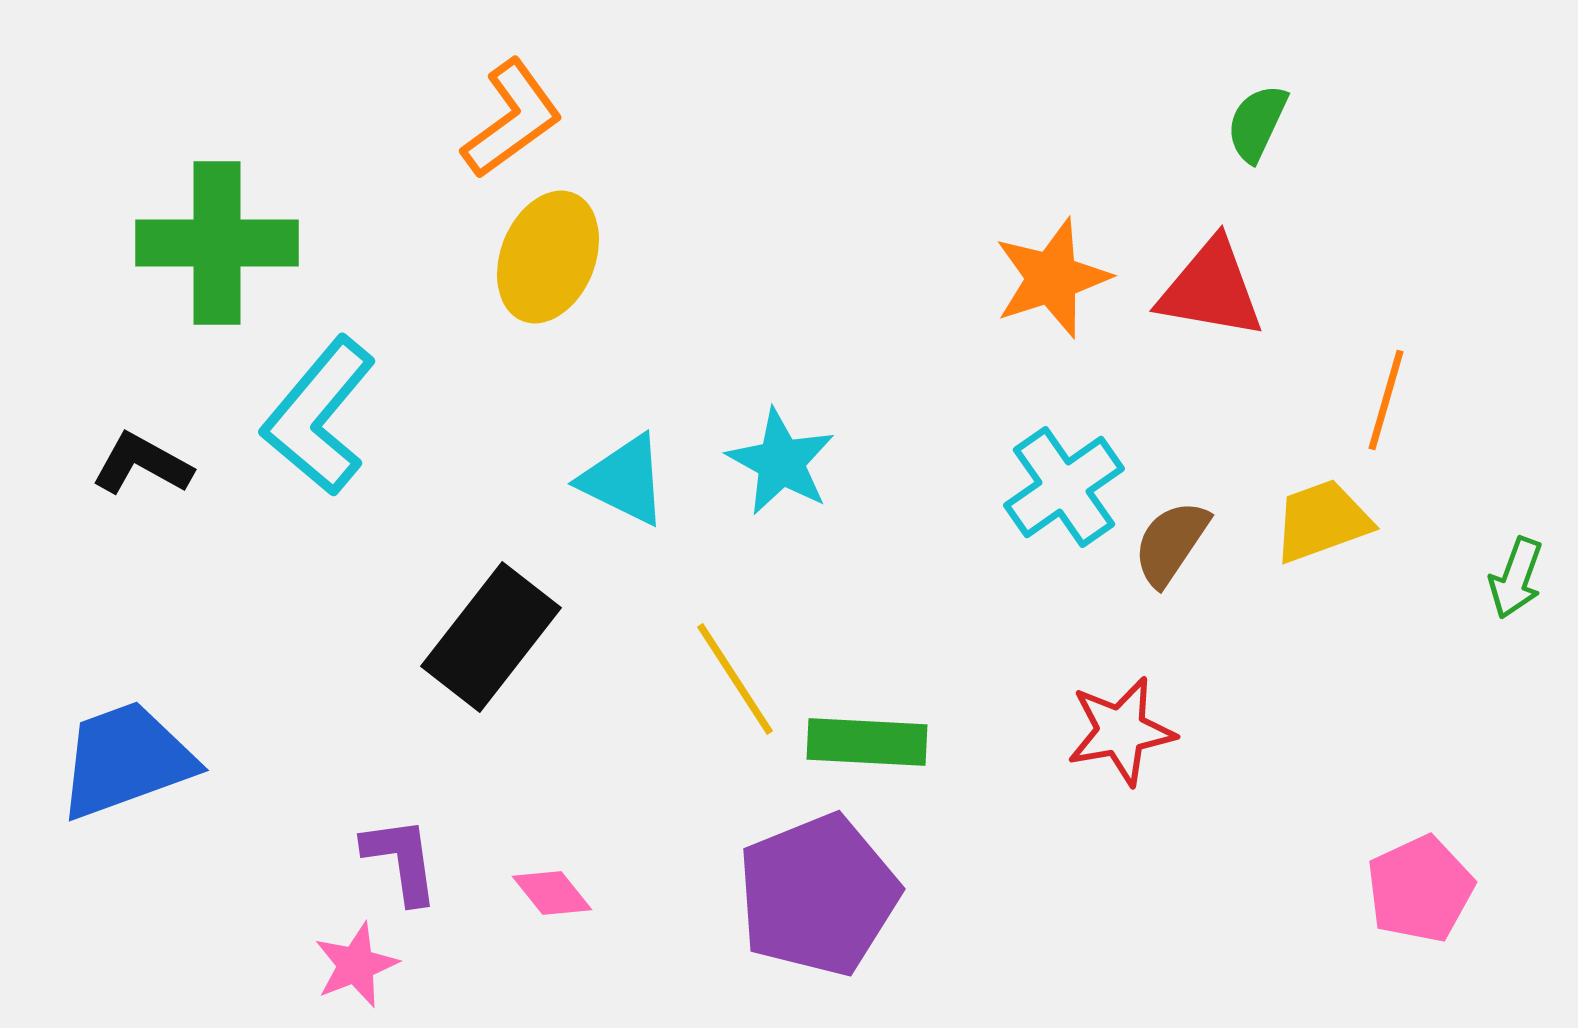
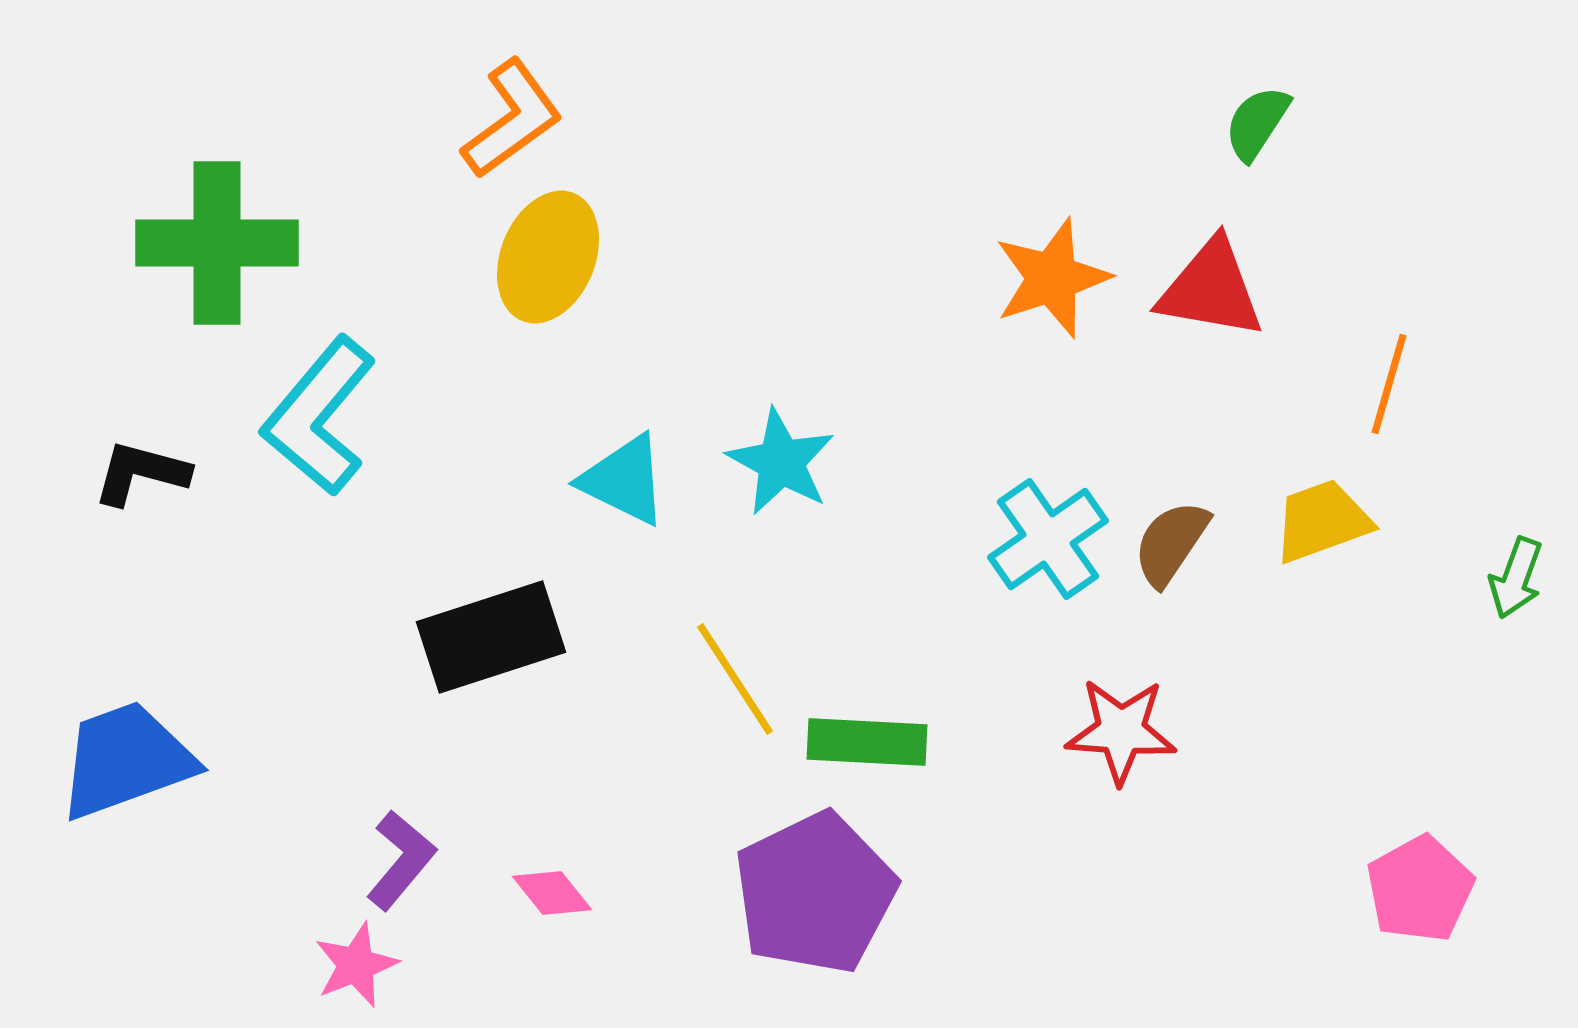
green semicircle: rotated 8 degrees clockwise
orange line: moved 3 px right, 16 px up
black L-shape: moved 1 px left, 9 px down; rotated 14 degrees counterclockwise
cyan cross: moved 16 px left, 52 px down
black rectangle: rotated 34 degrees clockwise
red star: rotated 14 degrees clockwise
purple L-shape: rotated 48 degrees clockwise
pink pentagon: rotated 4 degrees counterclockwise
purple pentagon: moved 3 px left, 2 px up; rotated 4 degrees counterclockwise
